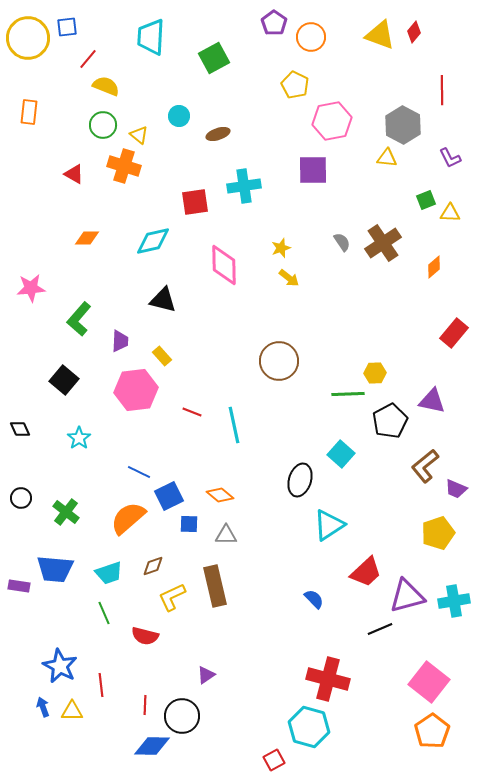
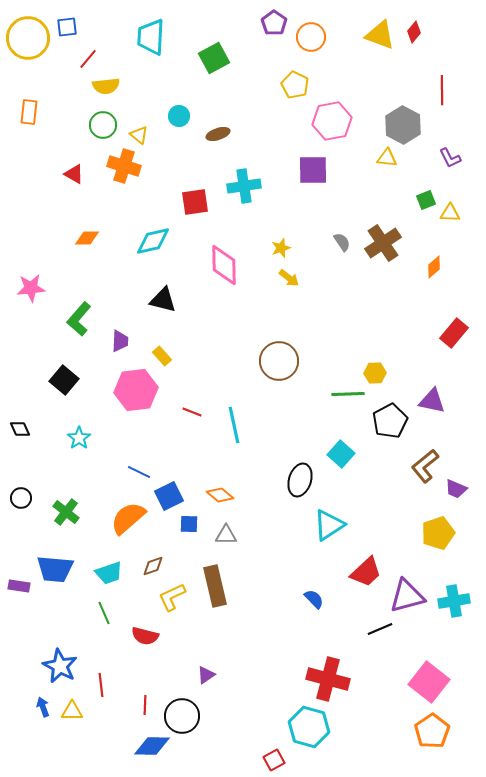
yellow semicircle at (106, 86): rotated 152 degrees clockwise
